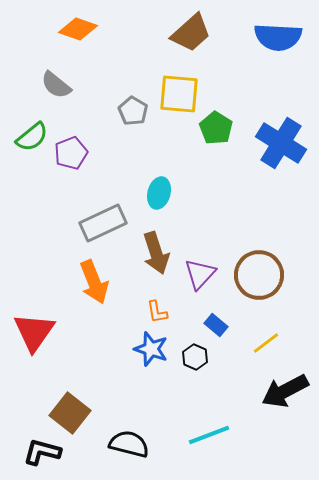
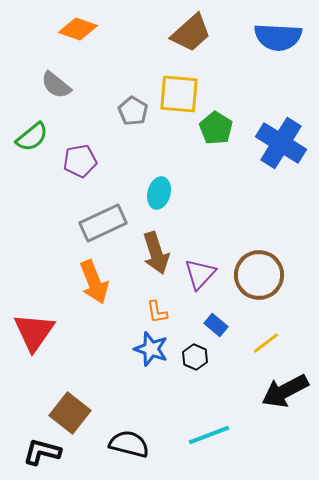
purple pentagon: moved 9 px right, 8 px down; rotated 12 degrees clockwise
